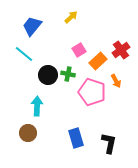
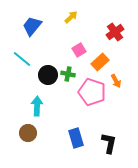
red cross: moved 6 px left, 18 px up
cyan line: moved 2 px left, 5 px down
orange rectangle: moved 2 px right, 1 px down
